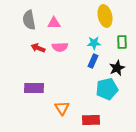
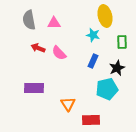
cyan star: moved 1 px left, 8 px up; rotated 16 degrees clockwise
pink semicircle: moved 1 px left, 6 px down; rotated 49 degrees clockwise
orange triangle: moved 6 px right, 4 px up
